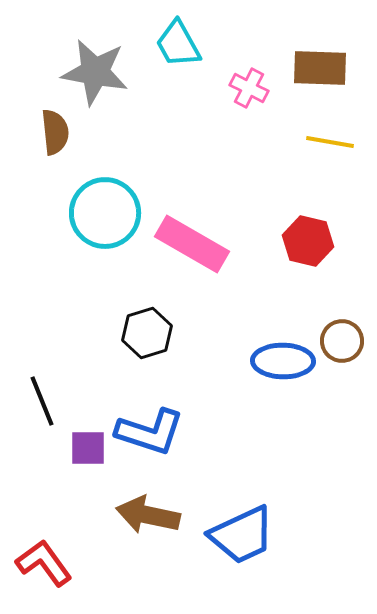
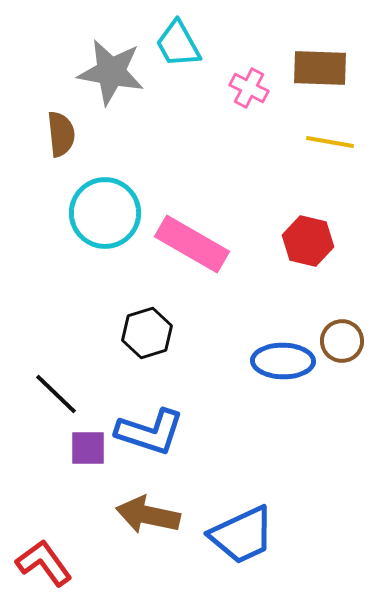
gray star: moved 16 px right
brown semicircle: moved 6 px right, 2 px down
black line: moved 14 px right, 7 px up; rotated 24 degrees counterclockwise
